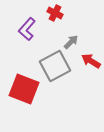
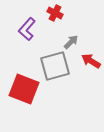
gray square: rotated 12 degrees clockwise
